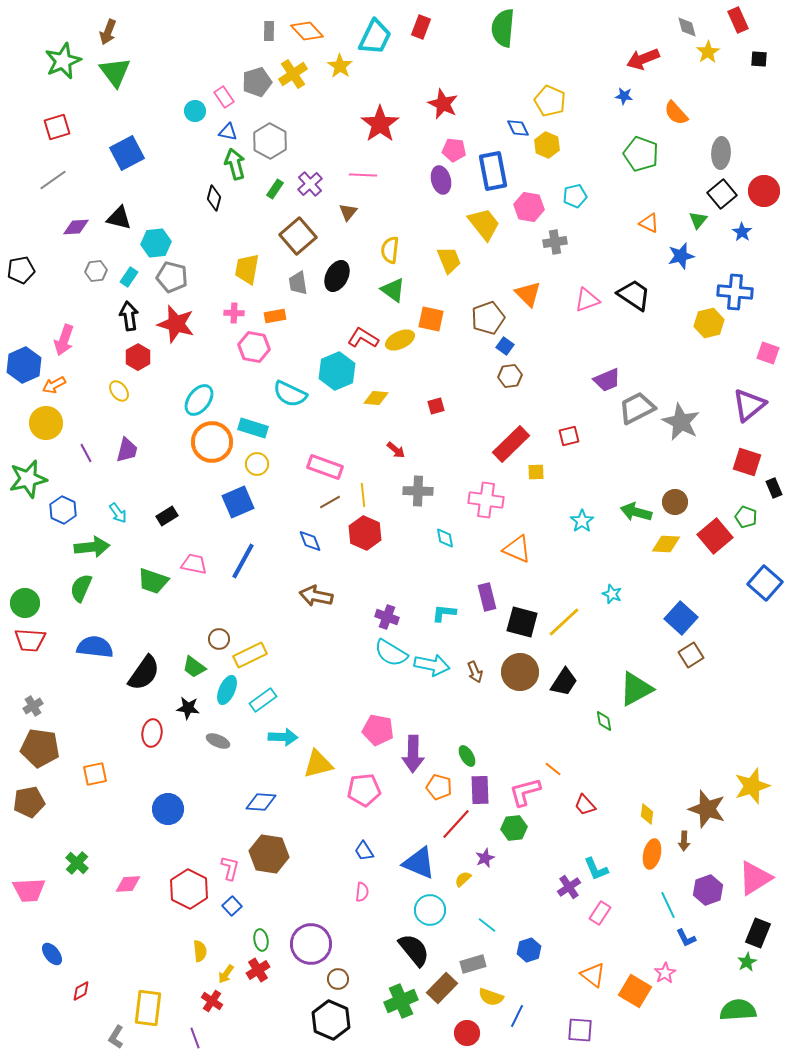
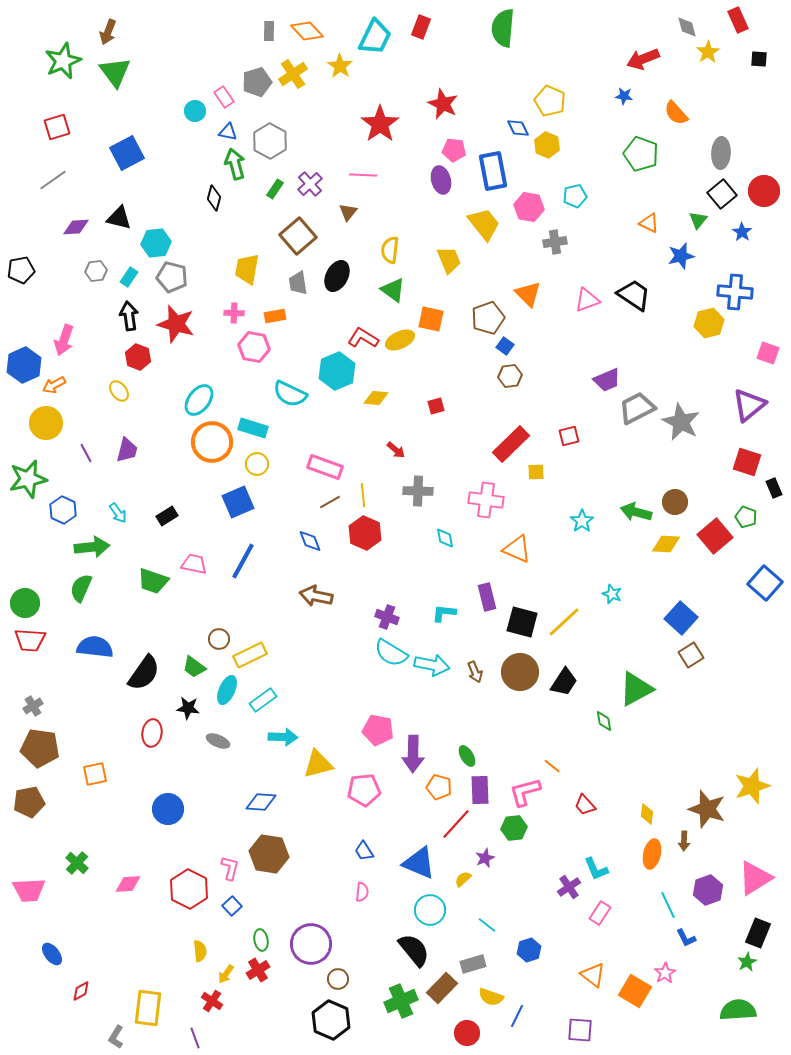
red hexagon at (138, 357): rotated 10 degrees counterclockwise
orange line at (553, 769): moved 1 px left, 3 px up
